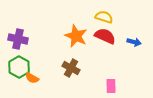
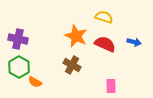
red semicircle: moved 8 px down
brown cross: moved 1 px right, 3 px up
orange semicircle: moved 3 px right, 4 px down
